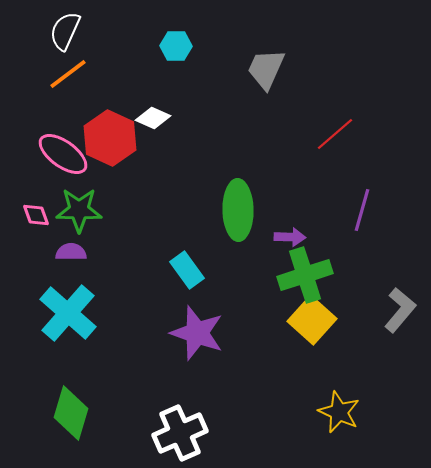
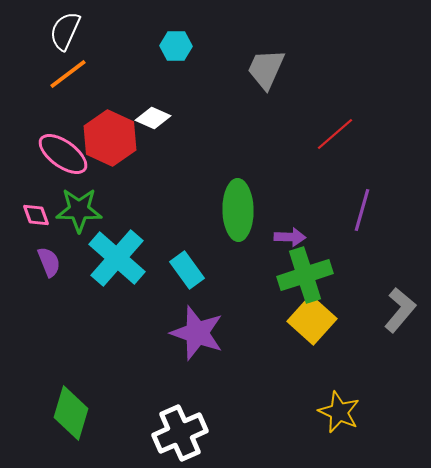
purple semicircle: moved 22 px left, 10 px down; rotated 68 degrees clockwise
cyan cross: moved 49 px right, 55 px up
